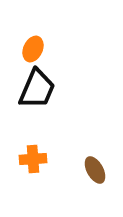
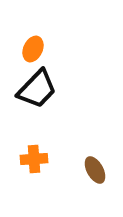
black trapezoid: rotated 21 degrees clockwise
orange cross: moved 1 px right
